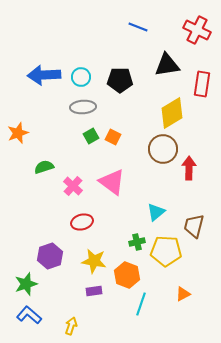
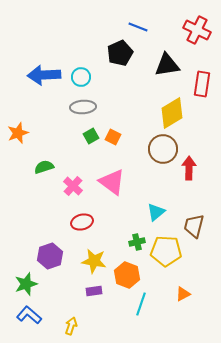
black pentagon: moved 27 px up; rotated 25 degrees counterclockwise
